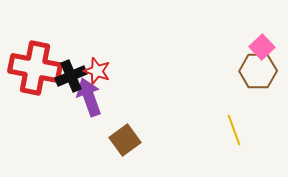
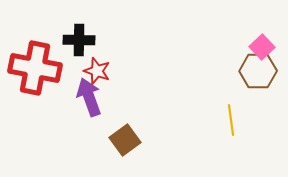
black cross: moved 8 px right, 36 px up; rotated 24 degrees clockwise
yellow line: moved 3 px left, 10 px up; rotated 12 degrees clockwise
